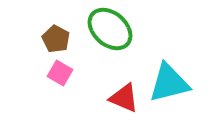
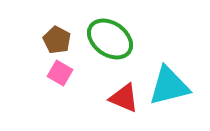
green ellipse: moved 10 px down; rotated 6 degrees counterclockwise
brown pentagon: moved 1 px right, 1 px down
cyan triangle: moved 3 px down
